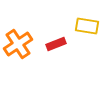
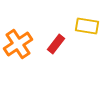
red rectangle: rotated 30 degrees counterclockwise
